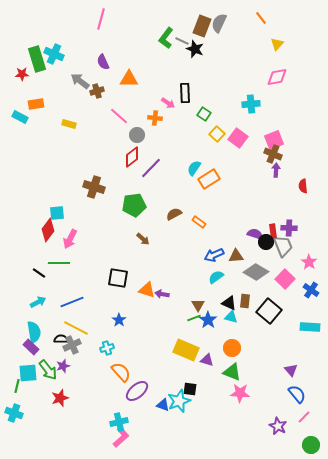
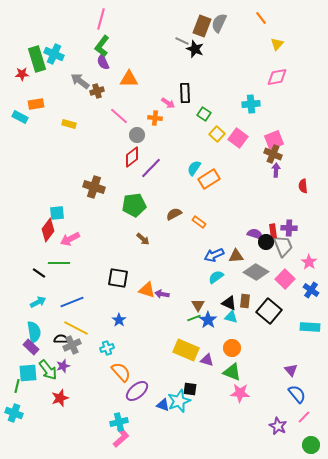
green L-shape at (166, 38): moved 64 px left, 8 px down
pink arrow at (70, 239): rotated 36 degrees clockwise
